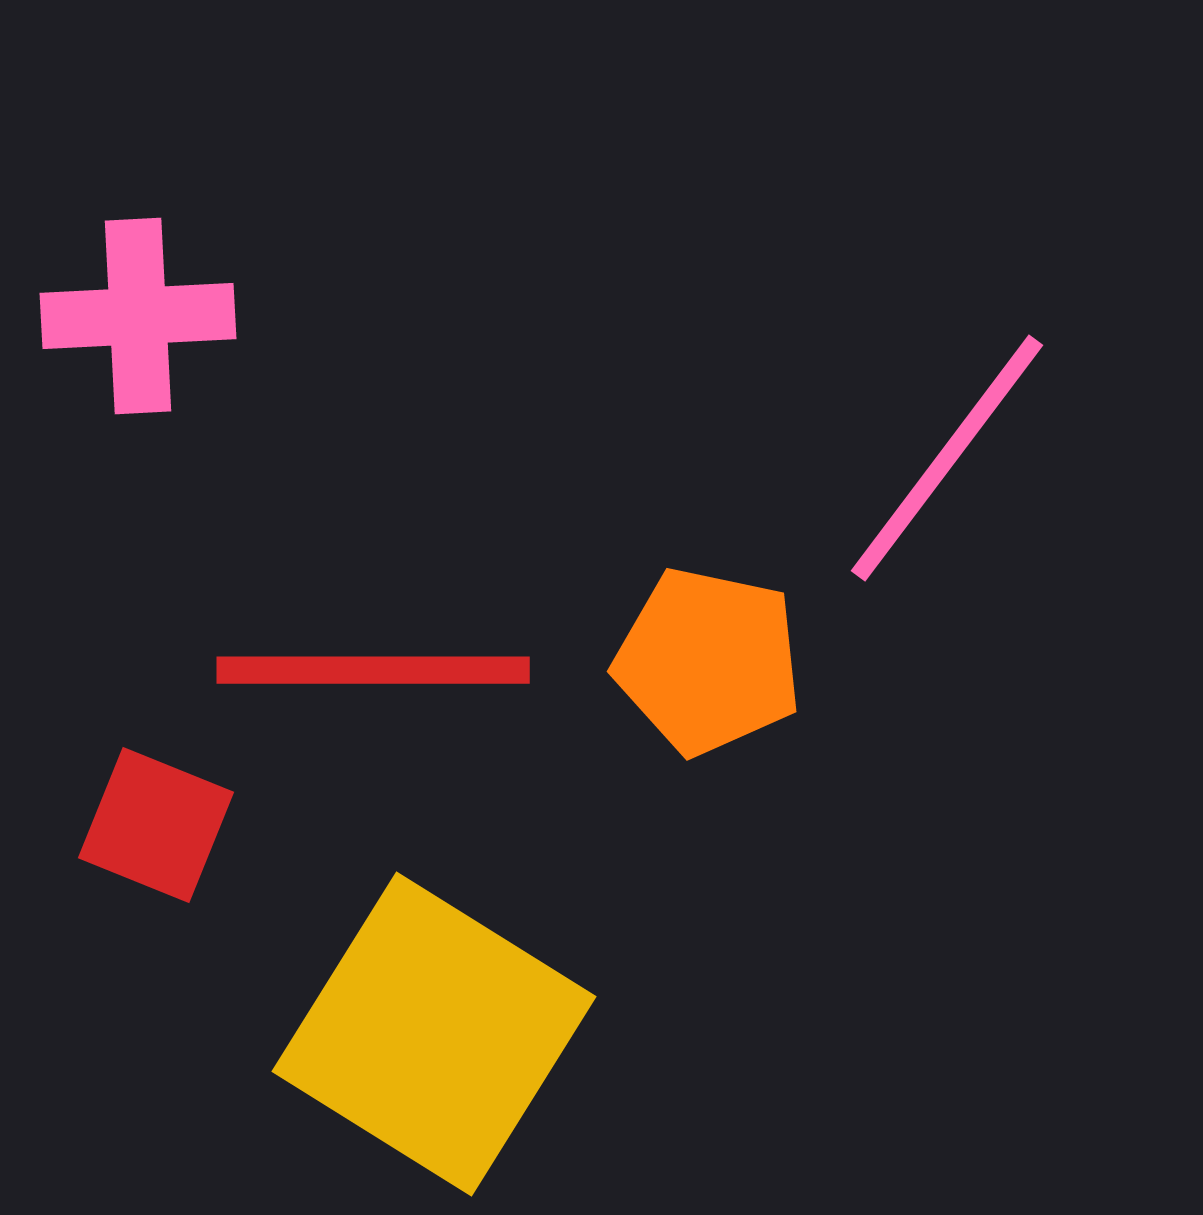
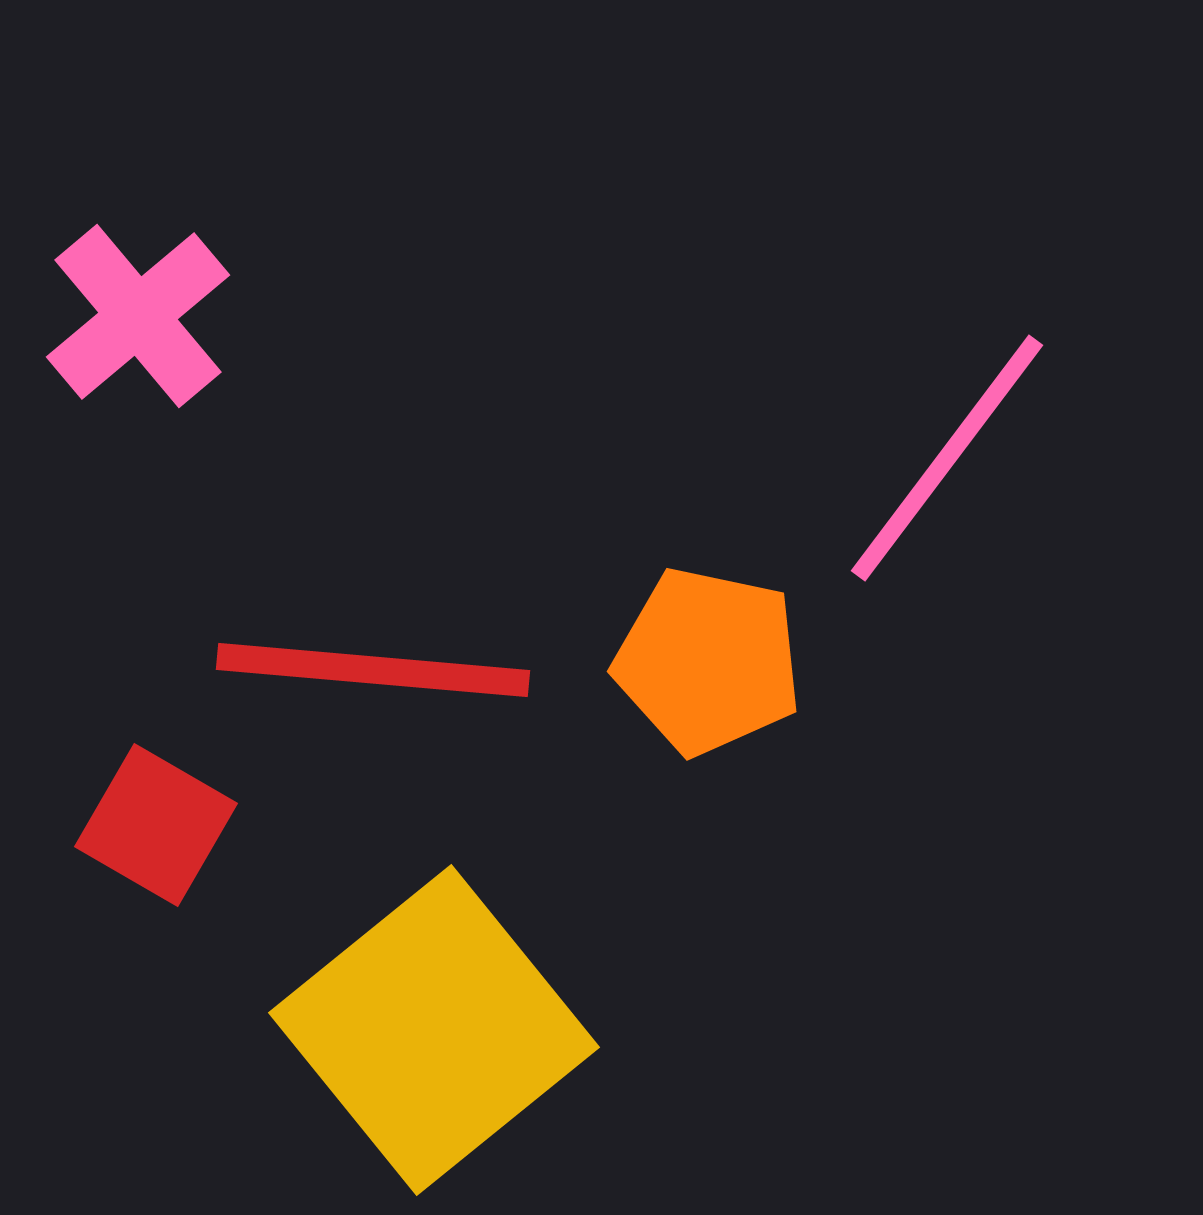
pink cross: rotated 37 degrees counterclockwise
red line: rotated 5 degrees clockwise
red square: rotated 8 degrees clockwise
yellow square: moved 4 px up; rotated 19 degrees clockwise
